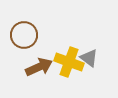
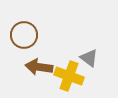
yellow cross: moved 14 px down
brown arrow: rotated 148 degrees counterclockwise
